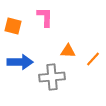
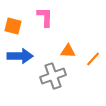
blue arrow: moved 6 px up
gray cross: moved 1 px right, 1 px up; rotated 15 degrees counterclockwise
